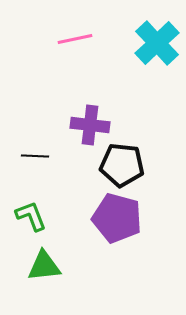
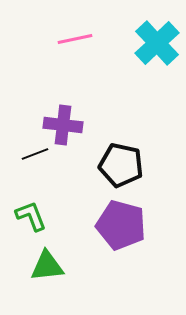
purple cross: moved 27 px left
black line: moved 2 px up; rotated 24 degrees counterclockwise
black pentagon: moved 1 px left; rotated 6 degrees clockwise
purple pentagon: moved 4 px right, 7 px down
green triangle: moved 3 px right
